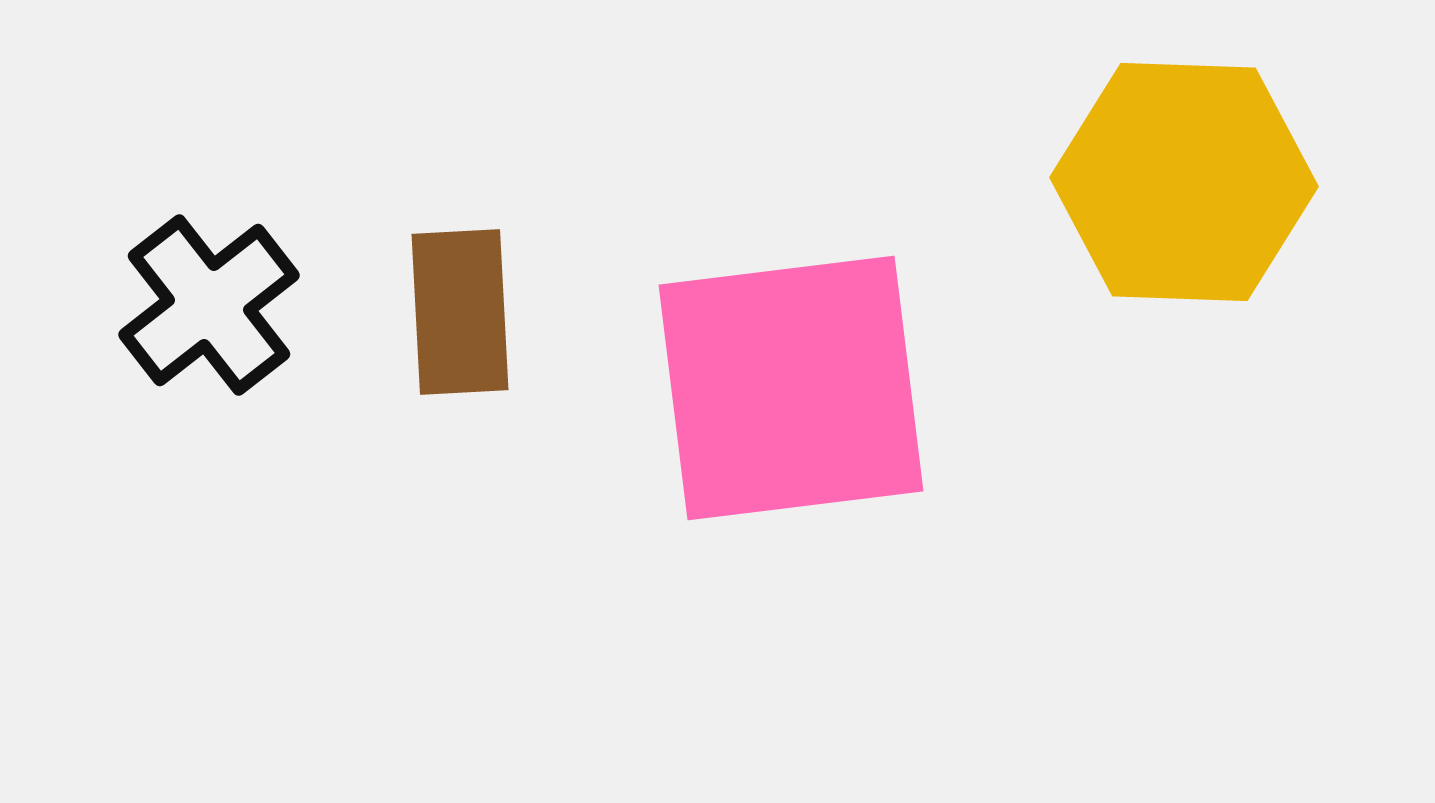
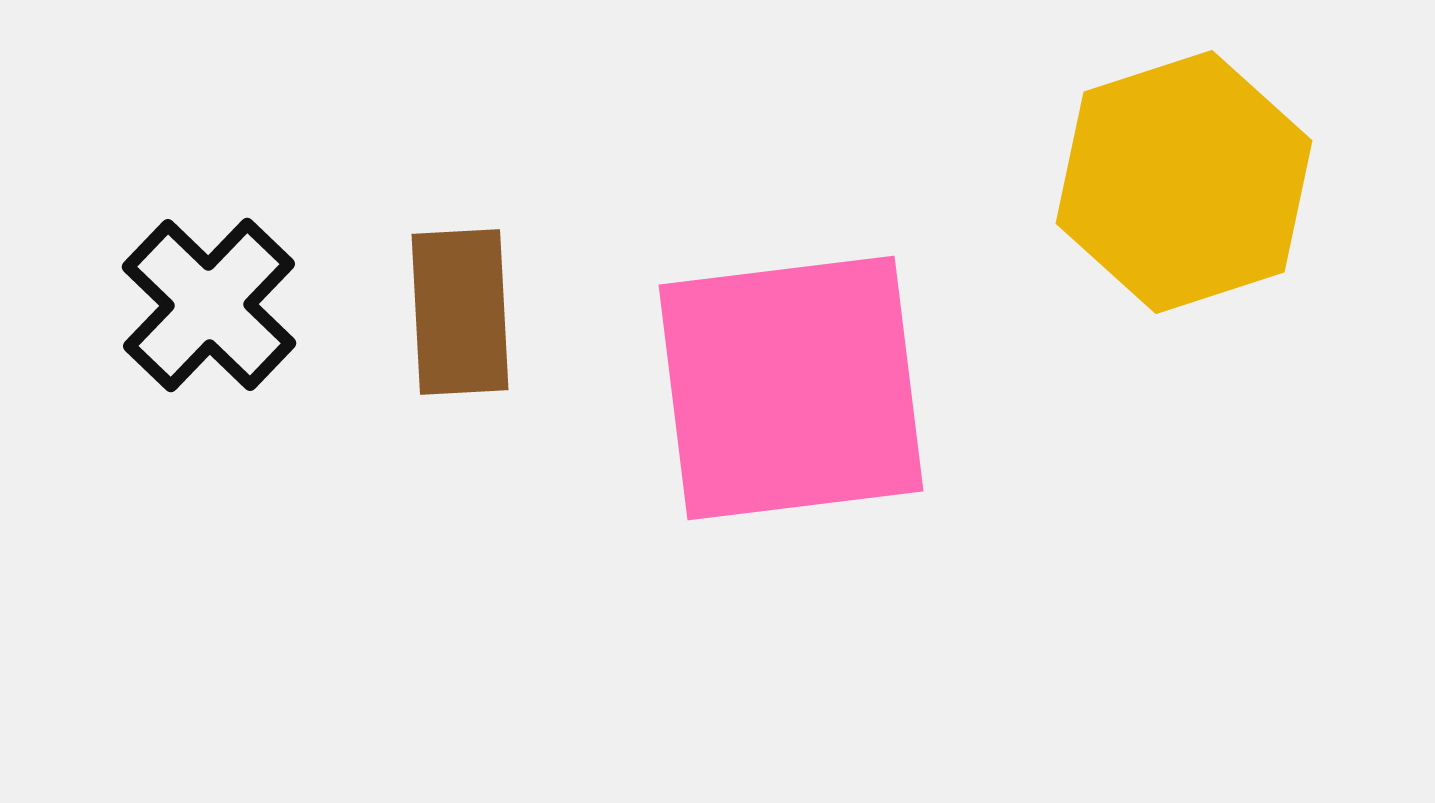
yellow hexagon: rotated 20 degrees counterclockwise
black cross: rotated 8 degrees counterclockwise
